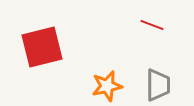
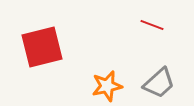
gray trapezoid: moved 1 px right, 2 px up; rotated 48 degrees clockwise
